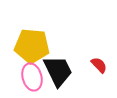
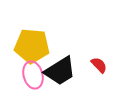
black trapezoid: moved 2 px right; rotated 84 degrees clockwise
pink ellipse: moved 1 px right, 2 px up
